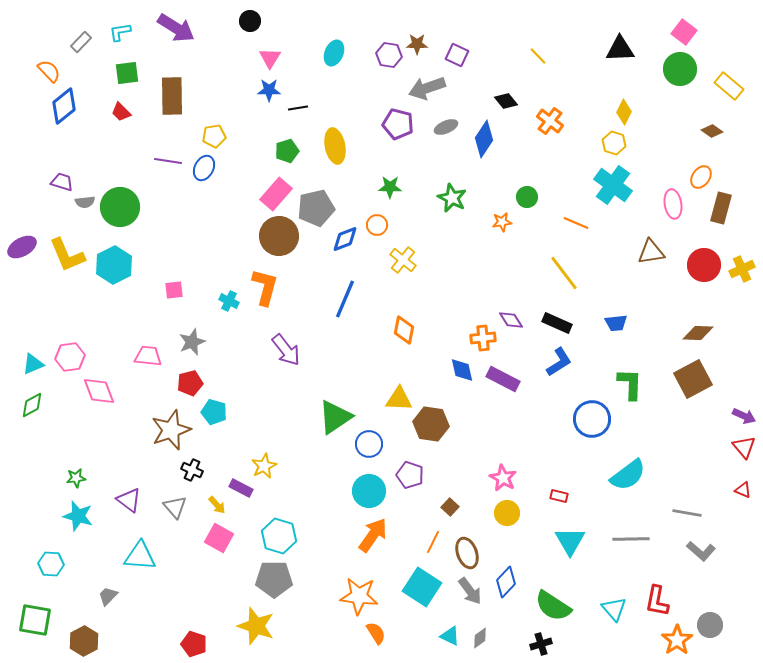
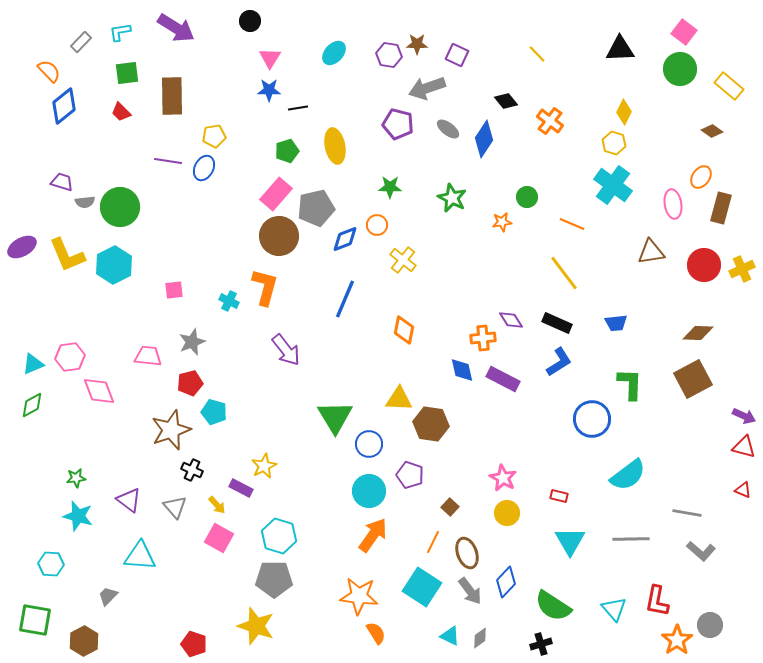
cyan ellipse at (334, 53): rotated 20 degrees clockwise
yellow line at (538, 56): moved 1 px left, 2 px up
gray ellipse at (446, 127): moved 2 px right, 2 px down; rotated 60 degrees clockwise
orange line at (576, 223): moved 4 px left, 1 px down
green triangle at (335, 417): rotated 27 degrees counterclockwise
red triangle at (744, 447): rotated 35 degrees counterclockwise
